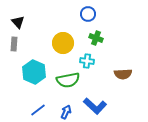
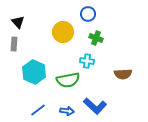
yellow circle: moved 11 px up
blue arrow: moved 1 px right, 1 px up; rotated 72 degrees clockwise
